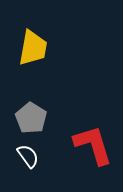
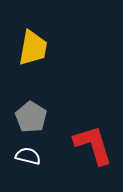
gray pentagon: moved 1 px up
white semicircle: rotated 40 degrees counterclockwise
